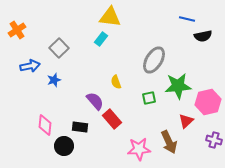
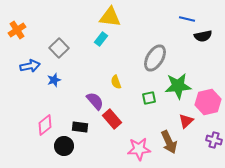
gray ellipse: moved 1 px right, 2 px up
pink diamond: rotated 45 degrees clockwise
